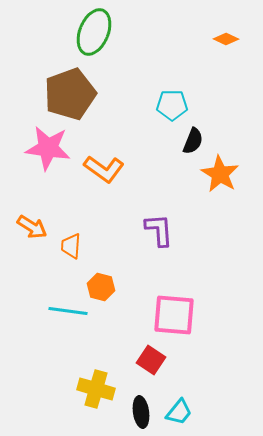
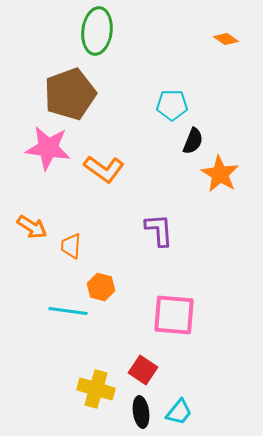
green ellipse: moved 3 px right, 1 px up; rotated 15 degrees counterclockwise
orange diamond: rotated 10 degrees clockwise
red square: moved 8 px left, 10 px down
